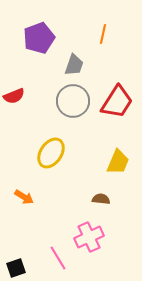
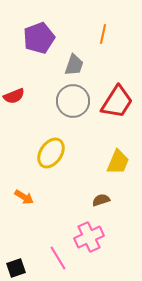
brown semicircle: moved 1 px down; rotated 24 degrees counterclockwise
